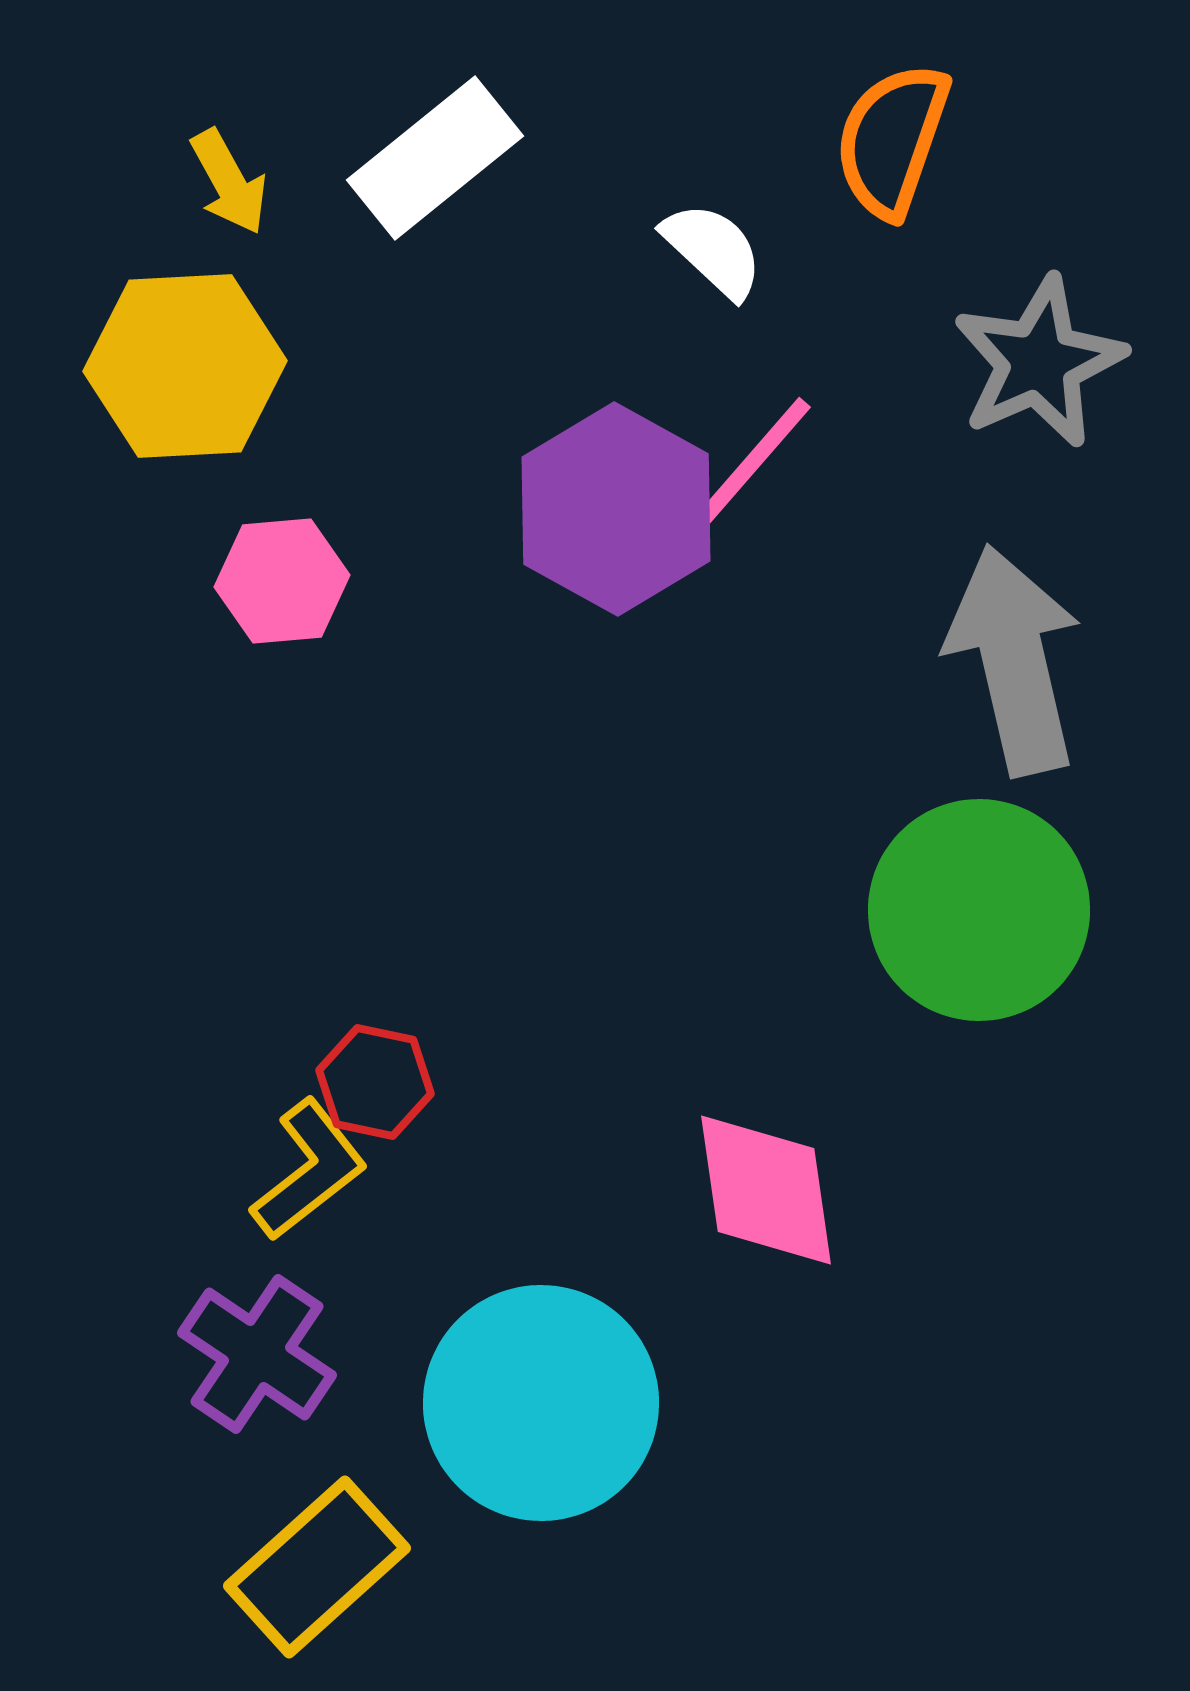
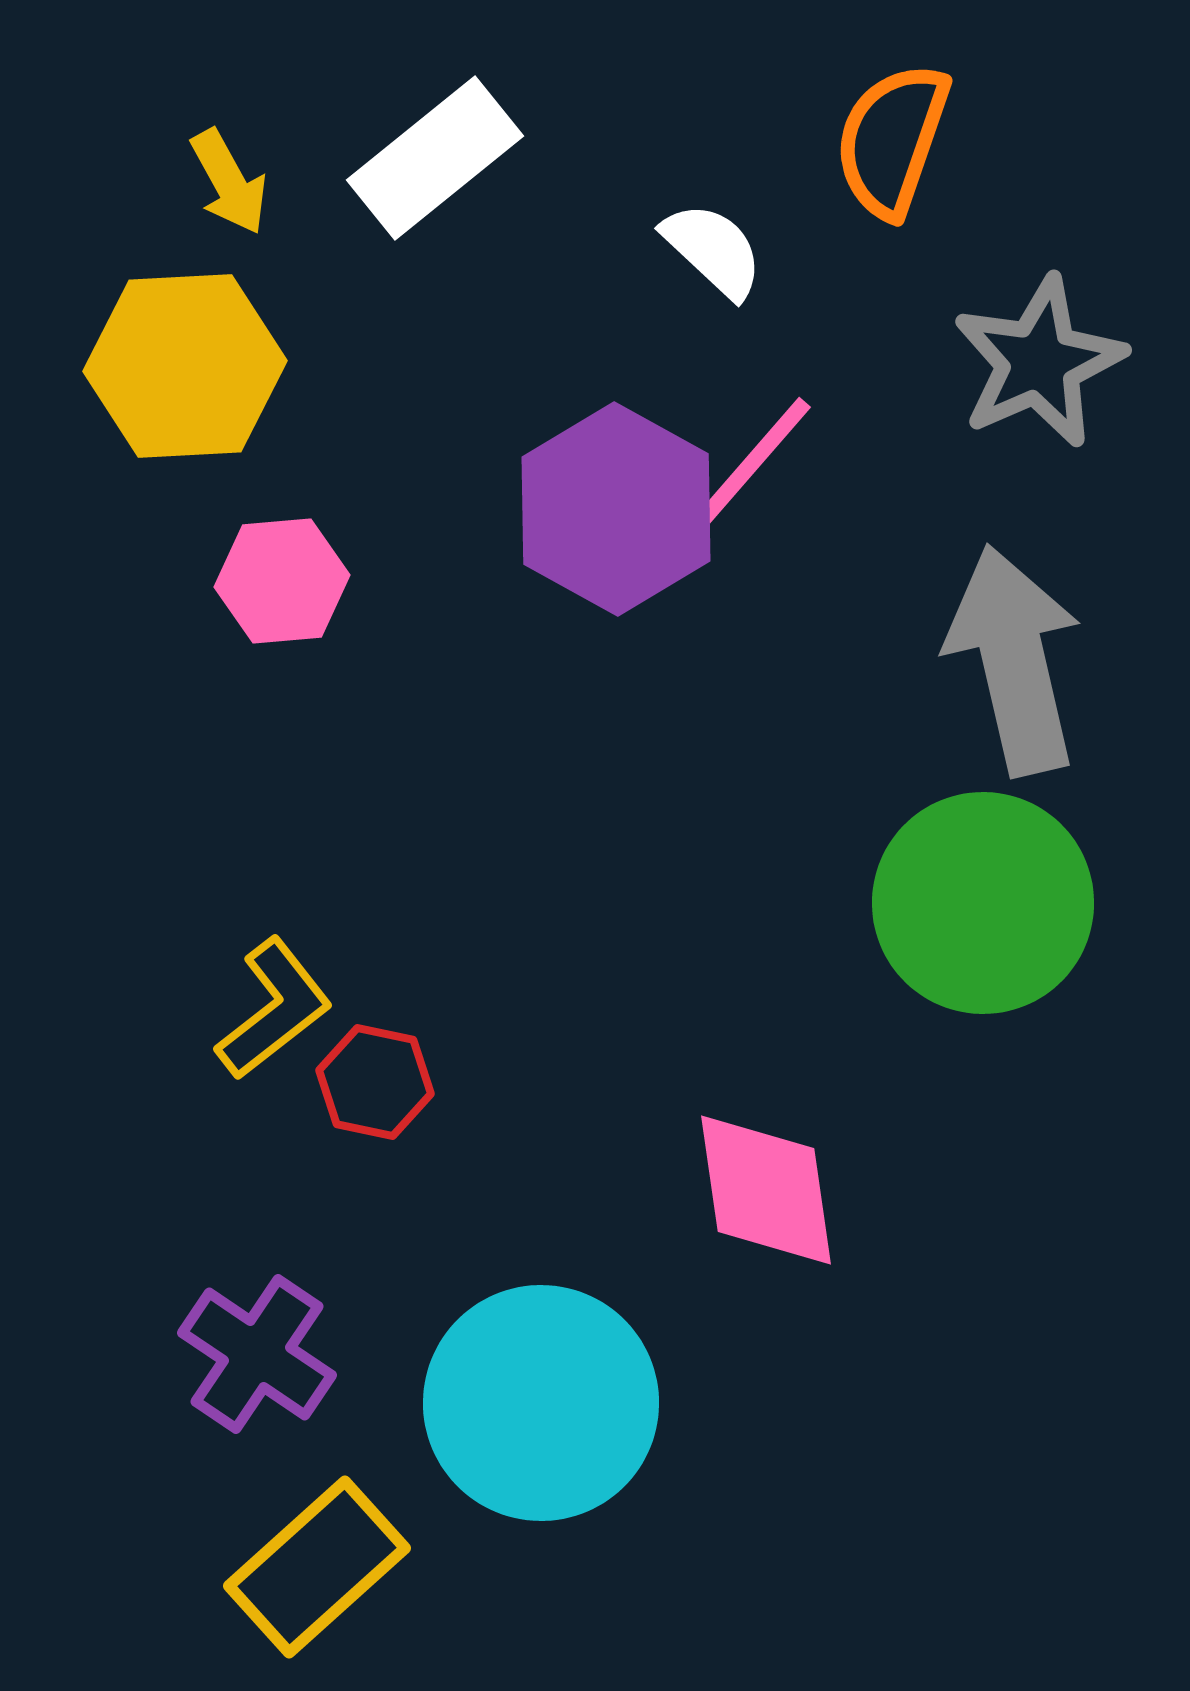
green circle: moved 4 px right, 7 px up
yellow L-shape: moved 35 px left, 161 px up
